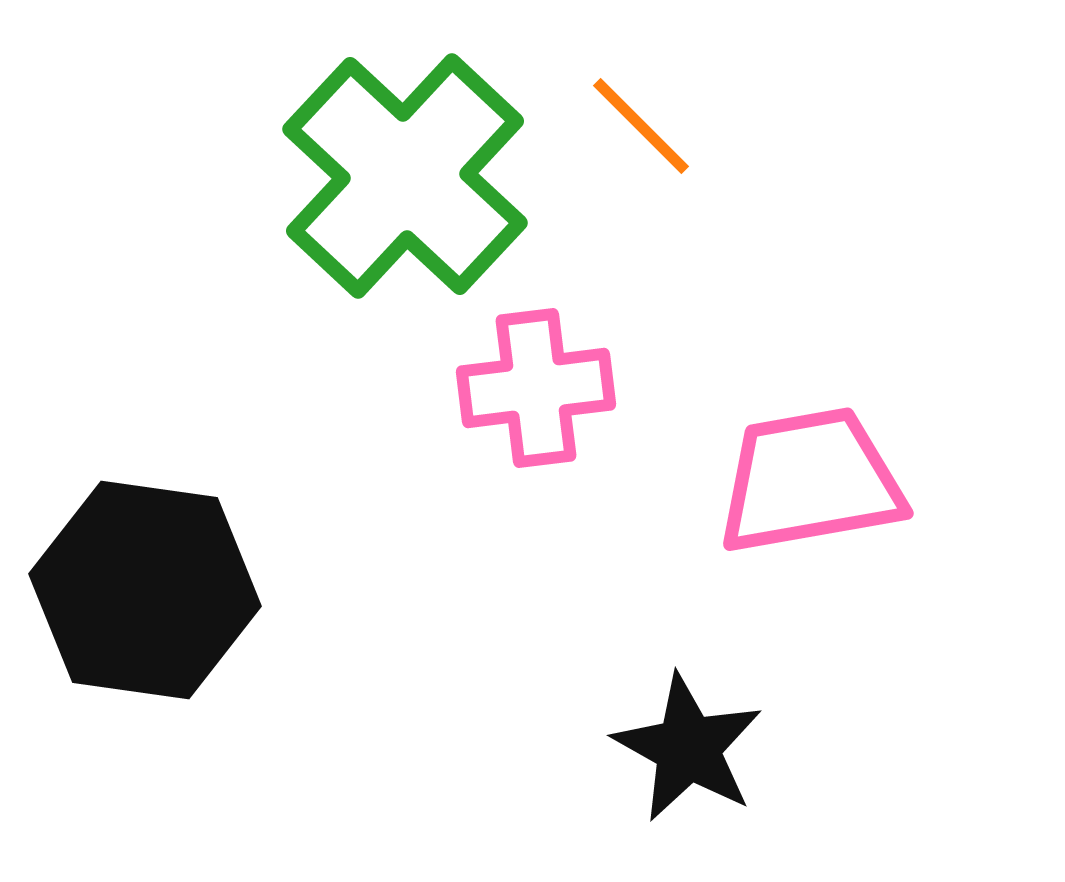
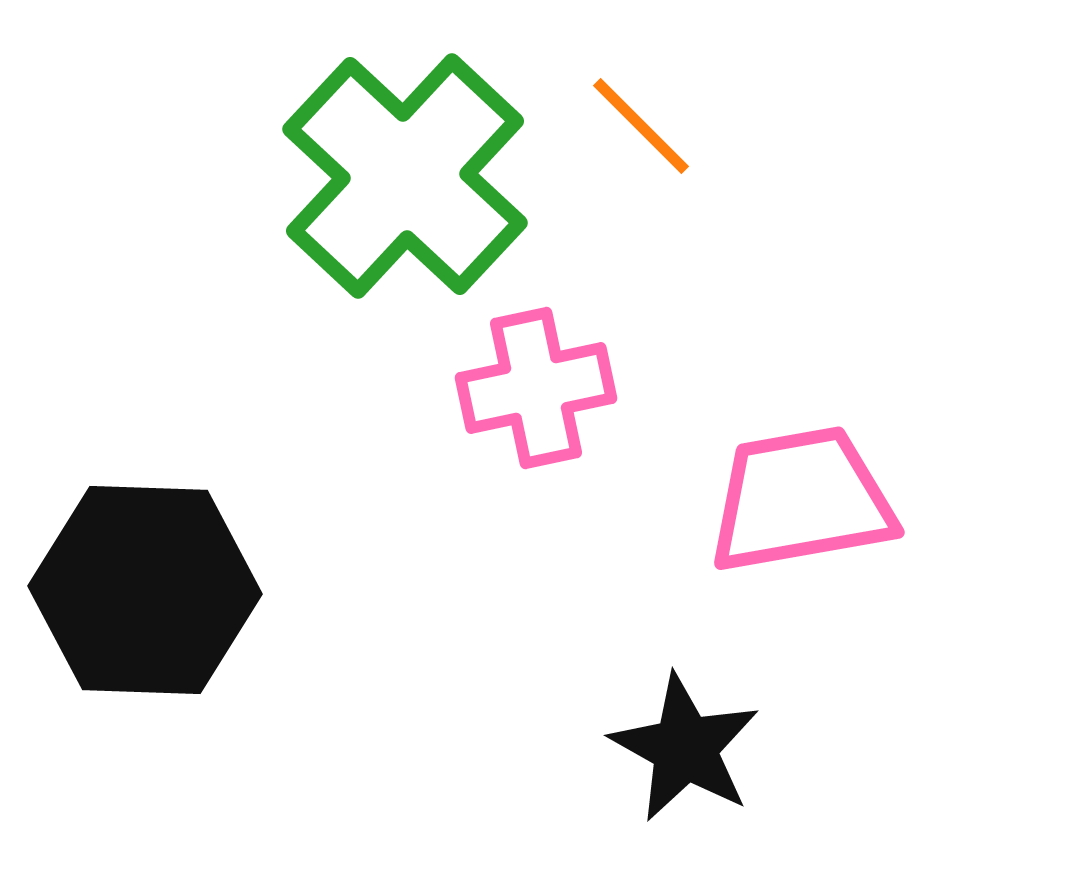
pink cross: rotated 5 degrees counterclockwise
pink trapezoid: moved 9 px left, 19 px down
black hexagon: rotated 6 degrees counterclockwise
black star: moved 3 px left
